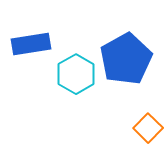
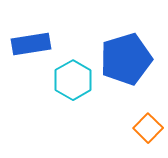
blue pentagon: rotated 12 degrees clockwise
cyan hexagon: moved 3 px left, 6 px down
